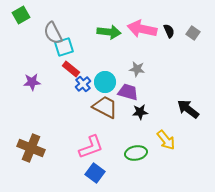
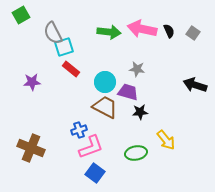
blue cross: moved 4 px left, 46 px down; rotated 21 degrees clockwise
black arrow: moved 7 px right, 24 px up; rotated 20 degrees counterclockwise
